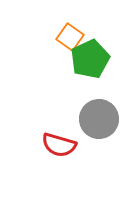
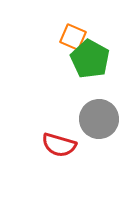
orange square: moved 3 px right; rotated 12 degrees counterclockwise
green pentagon: rotated 18 degrees counterclockwise
